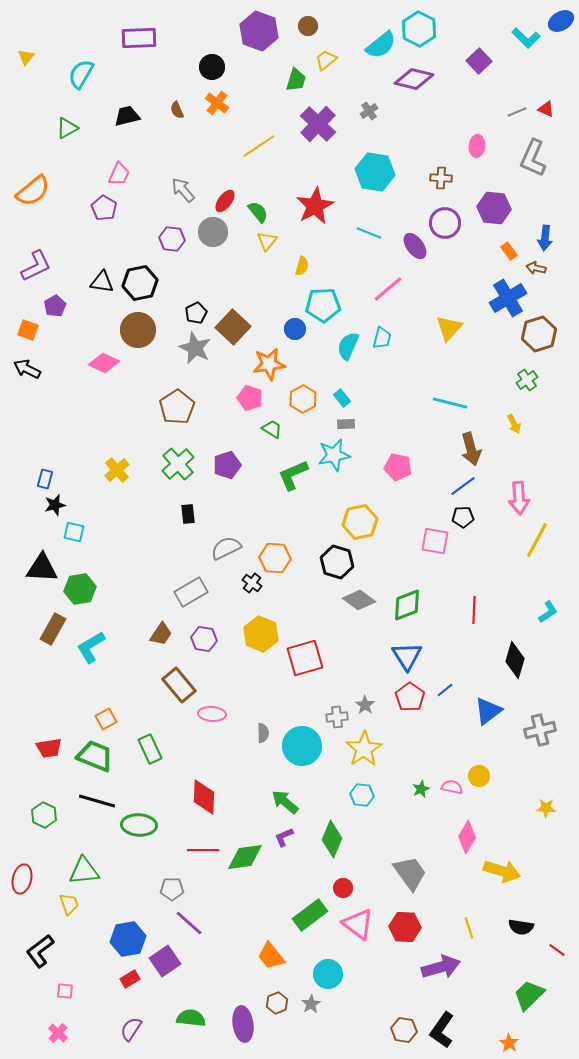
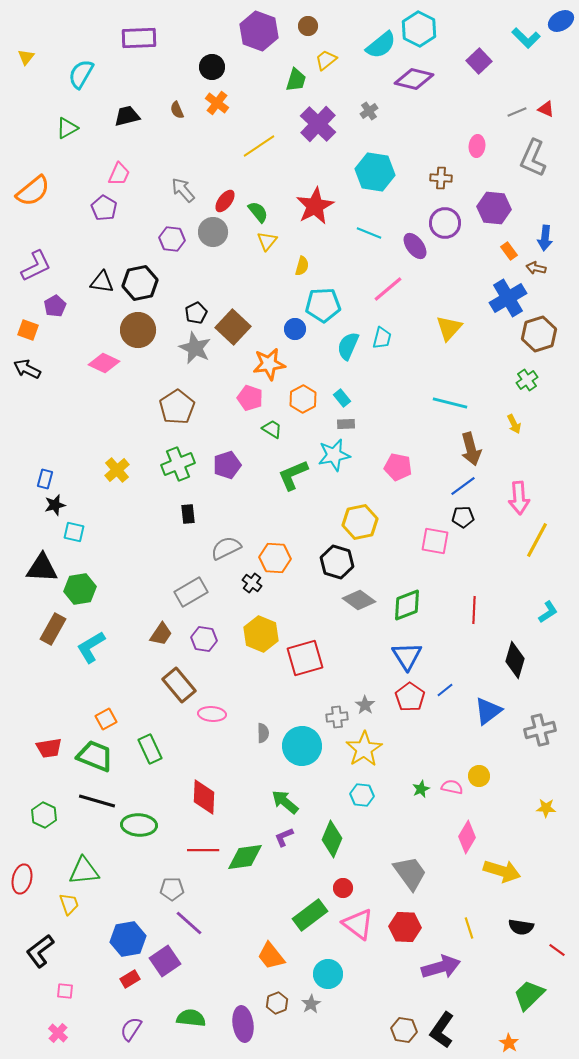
green cross at (178, 464): rotated 20 degrees clockwise
